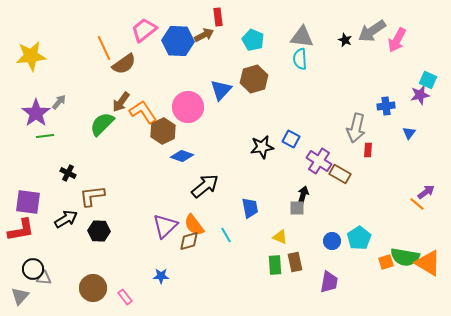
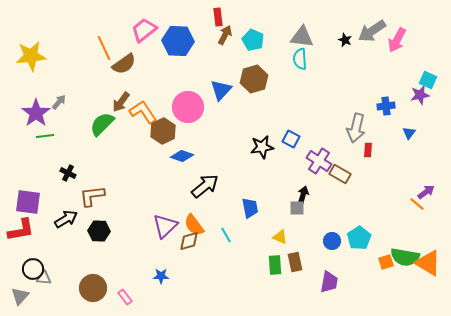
brown arrow at (204, 35): moved 21 px right; rotated 36 degrees counterclockwise
